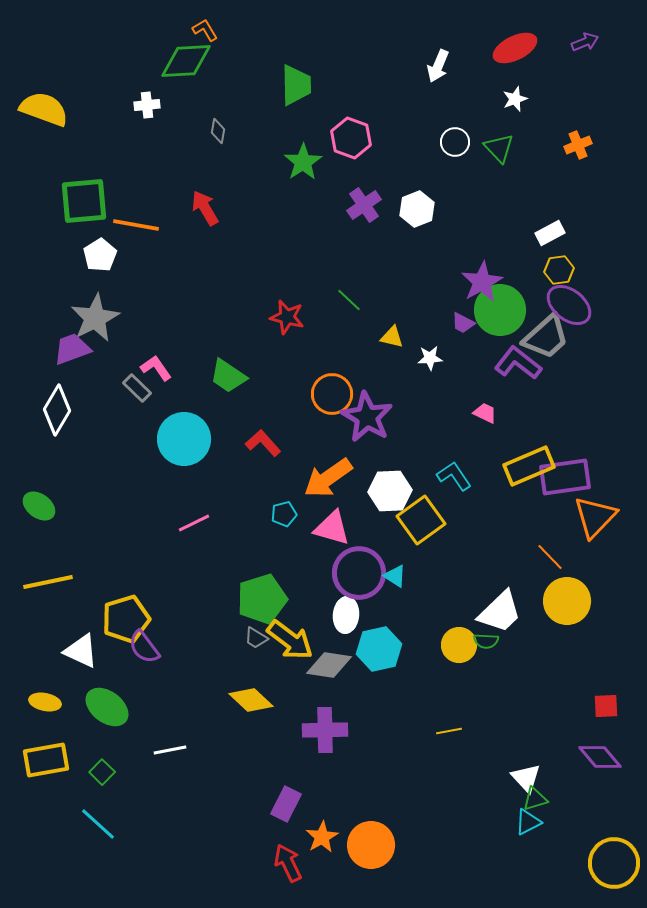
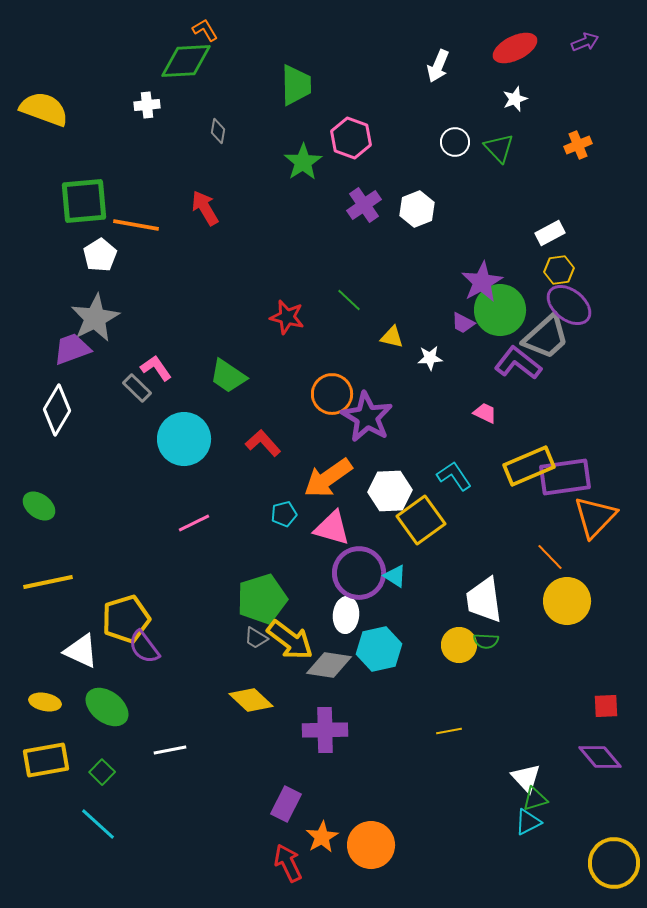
white trapezoid at (500, 612): moved 16 px left, 12 px up; rotated 126 degrees clockwise
